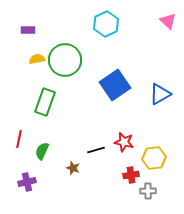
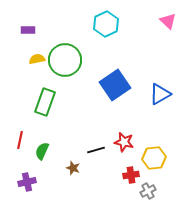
red line: moved 1 px right, 1 px down
gray cross: rotated 28 degrees counterclockwise
